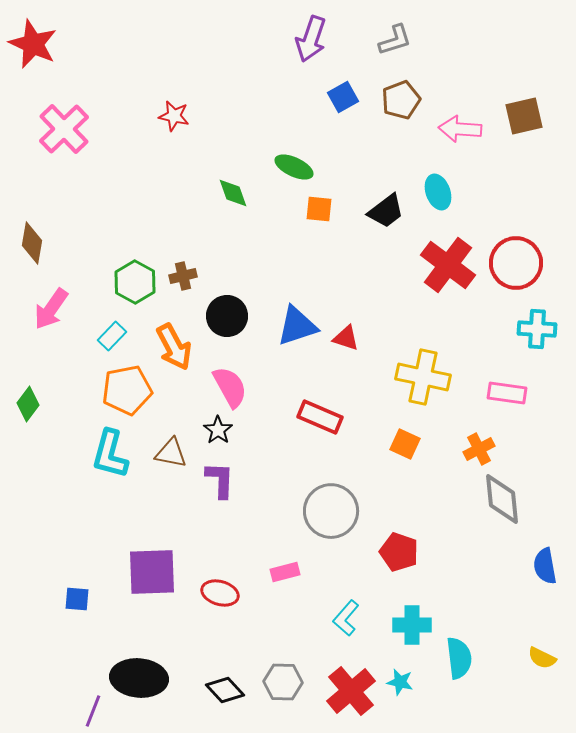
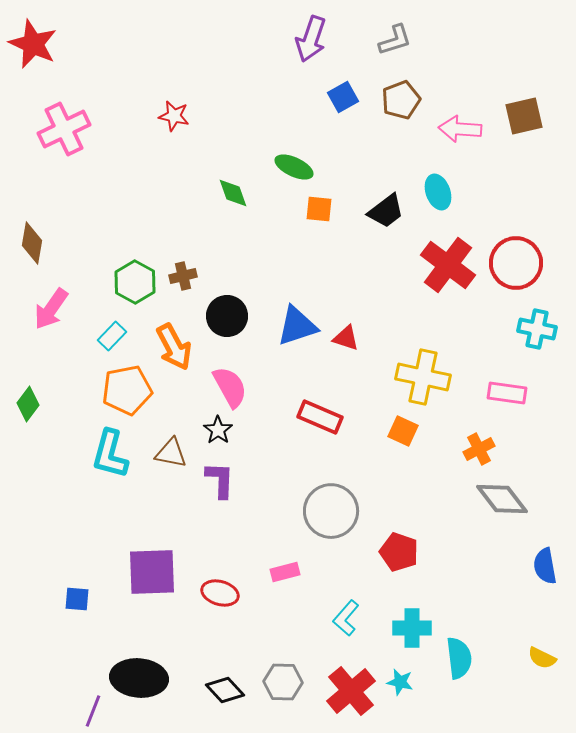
pink cross at (64, 129): rotated 18 degrees clockwise
cyan cross at (537, 329): rotated 9 degrees clockwise
orange square at (405, 444): moved 2 px left, 13 px up
gray diamond at (502, 499): rotated 32 degrees counterclockwise
cyan cross at (412, 625): moved 3 px down
